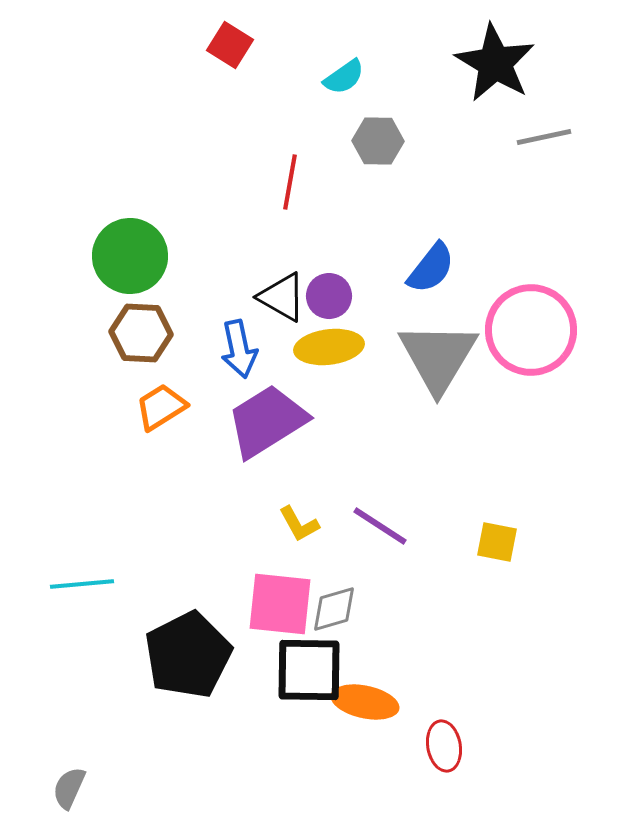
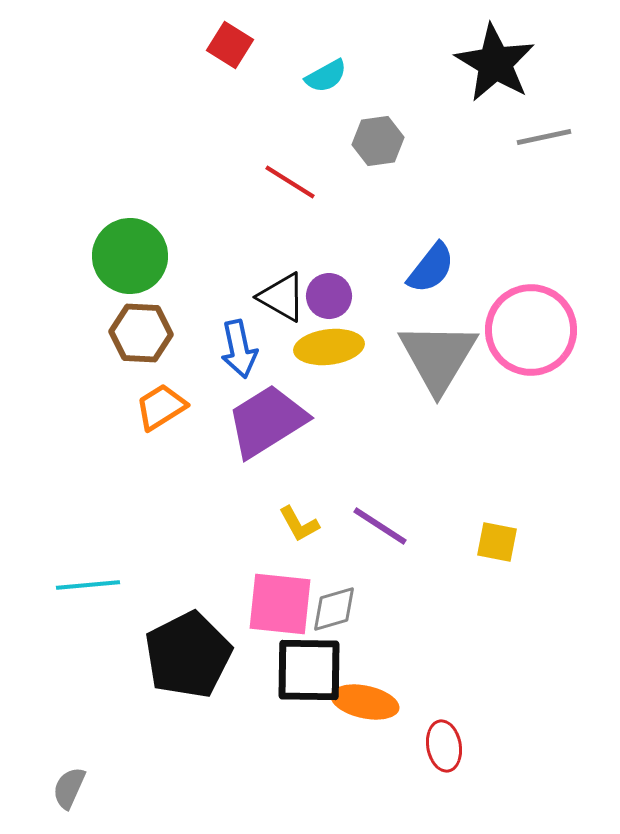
cyan semicircle: moved 18 px left, 1 px up; rotated 6 degrees clockwise
gray hexagon: rotated 9 degrees counterclockwise
red line: rotated 68 degrees counterclockwise
cyan line: moved 6 px right, 1 px down
